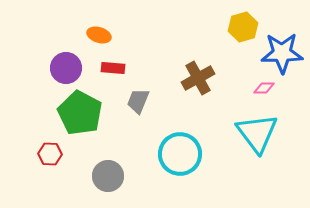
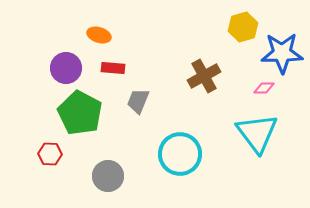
brown cross: moved 6 px right, 2 px up
